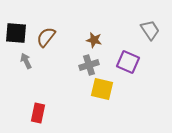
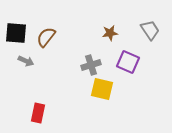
brown star: moved 16 px right, 7 px up; rotated 21 degrees counterclockwise
gray arrow: rotated 140 degrees clockwise
gray cross: moved 2 px right
